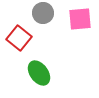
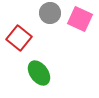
gray circle: moved 7 px right
pink square: rotated 30 degrees clockwise
